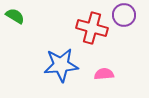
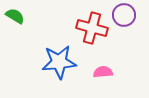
blue star: moved 2 px left, 3 px up
pink semicircle: moved 1 px left, 2 px up
